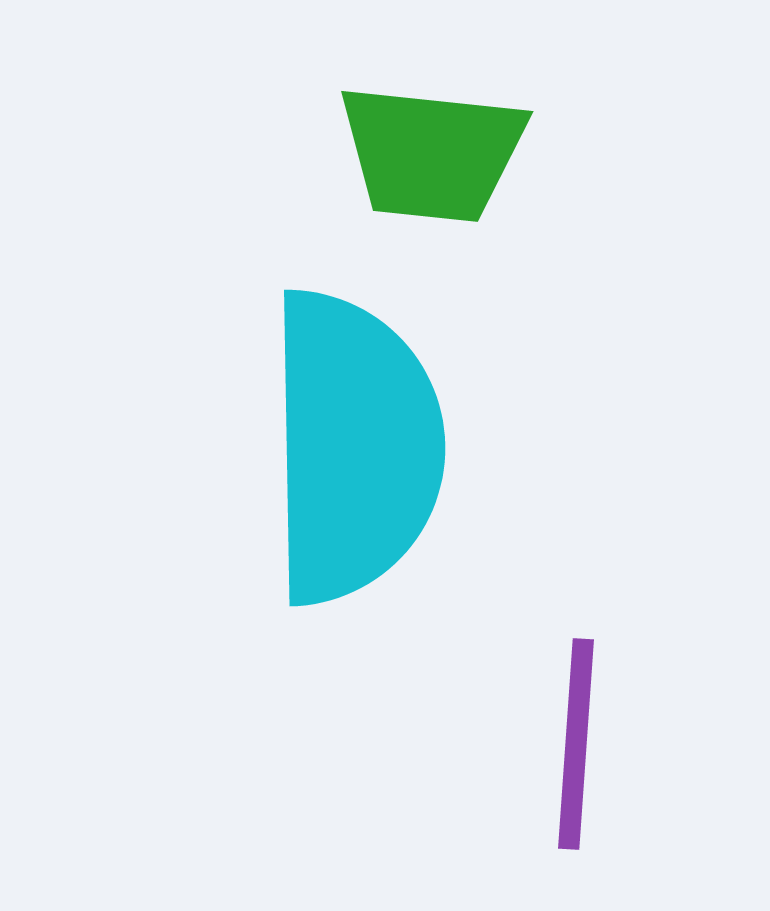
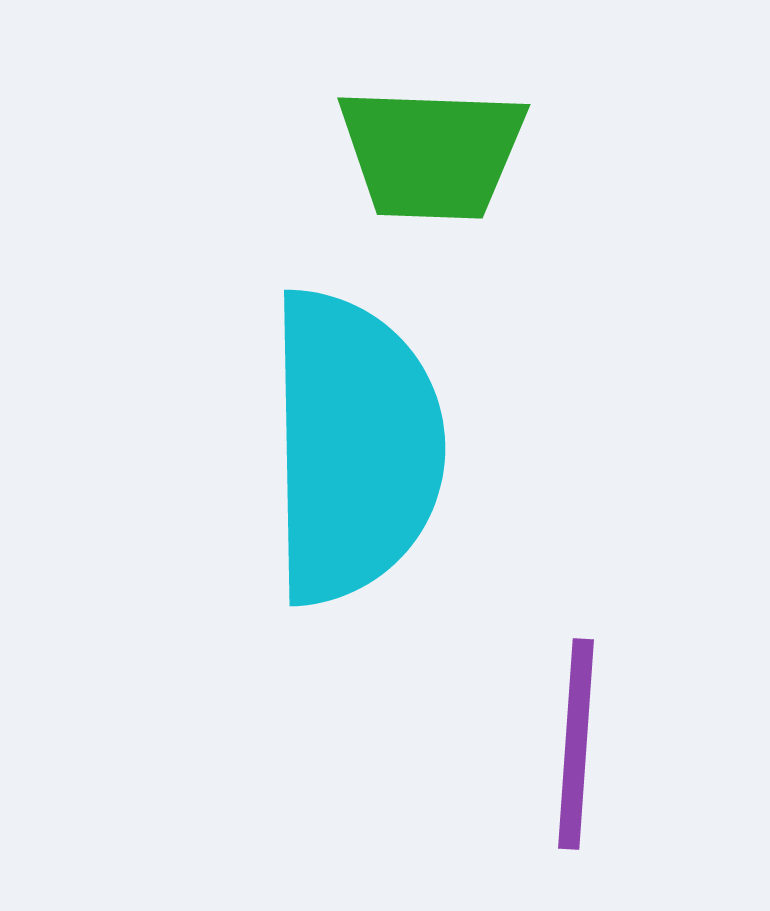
green trapezoid: rotated 4 degrees counterclockwise
